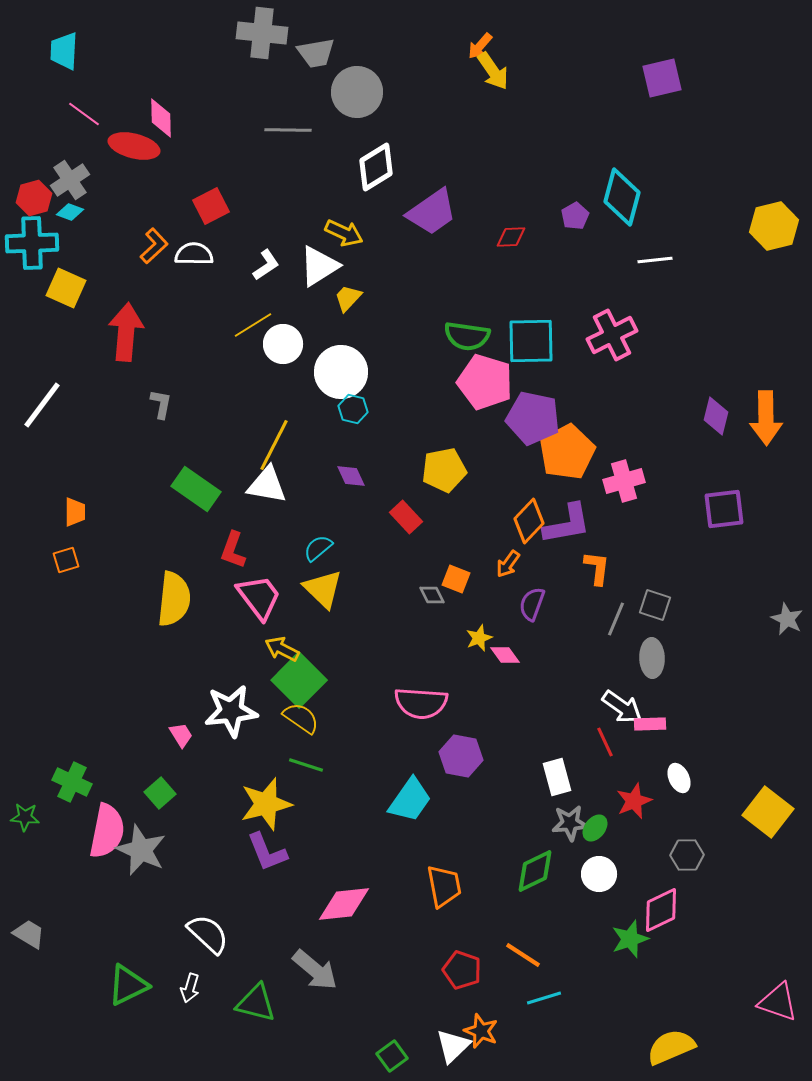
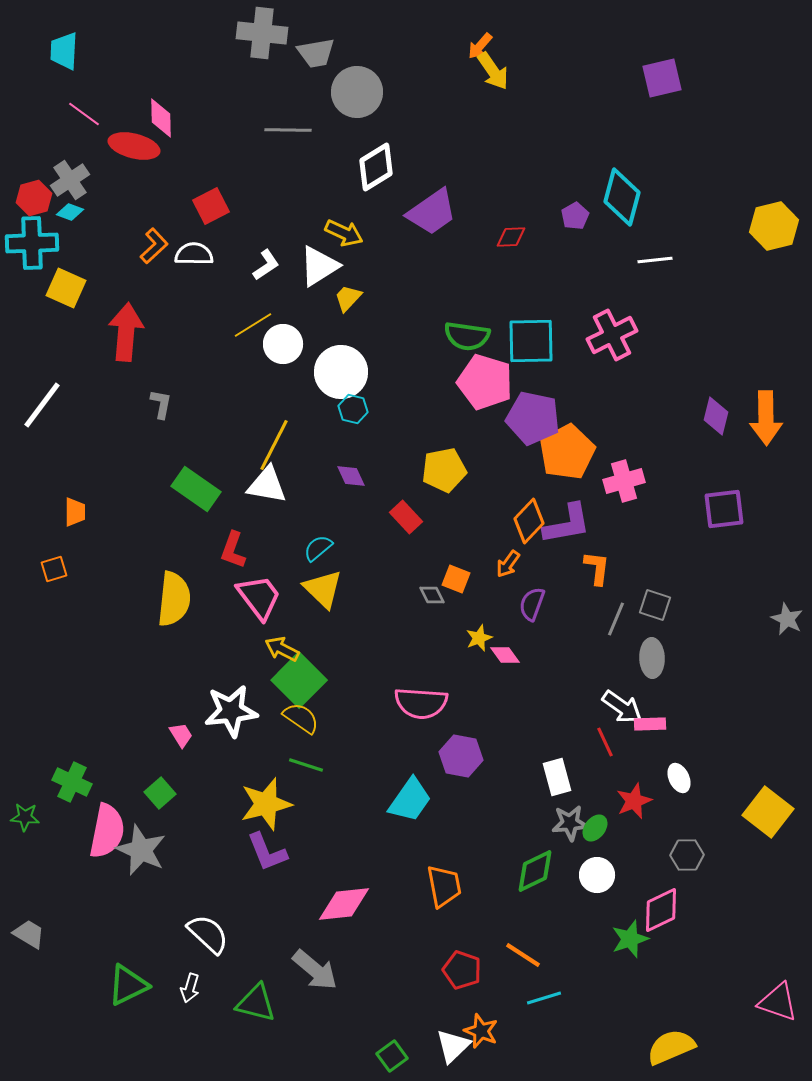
orange square at (66, 560): moved 12 px left, 9 px down
white circle at (599, 874): moved 2 px left, 1 px down
